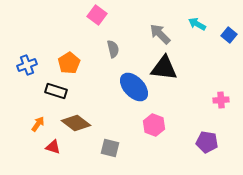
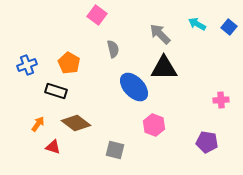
blue square: moved 8 px up
orange pentagon: rotated 10 degrees counterclockwise
black triangle: rotated 8 degrees counterclockwise
gray square: moved 5 px right, 2 px down
